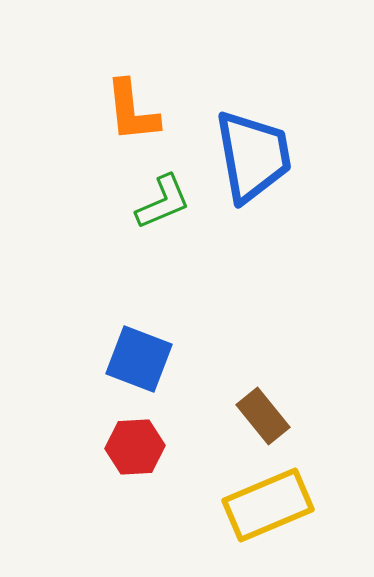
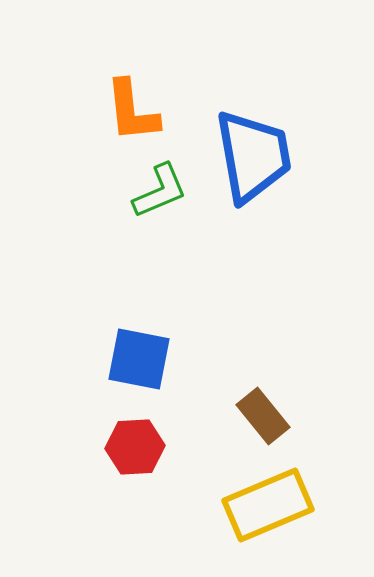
green L-shape: moved 3 px left, 11 px up
blue square: rotated 10 degrees counterclockwise
